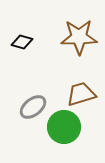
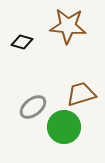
brown star: moved 11 px left, 11 px up; rotated 6 degrees clockwise
